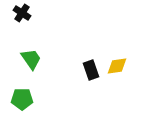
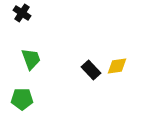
green trapezoid: rotated 15 degrees clockwise
black rectangle: rotated 24 degrees counterclockwise
